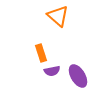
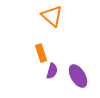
orange triangle: moved 6 px left
purple semicircle: rotated 63 degrees counterclockwise
